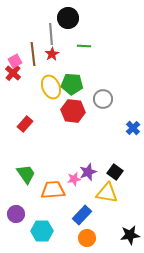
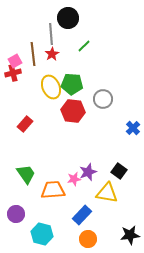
green line: rotated 48 degrees counterclockwise
red cross: rotated 35 degrees clockwise
black square: moved 4 px right, 1 px up
cyan hexagon: moved 3 px down; rotated 15 degrees clockwise
orange circle: moved 1 px right, 1 px down
